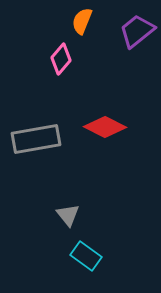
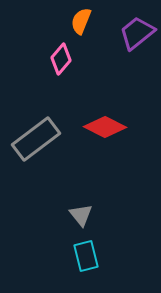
orange semicircle: moved 1 px left
purple trapezoid: moved 2 px down
gray rectangle: rotated 27 degrees counterclockwise
gray triangle: moved 13 px right
cyan rectangle: rotated 40 degrees clockwise
